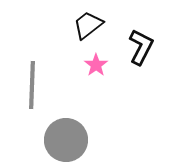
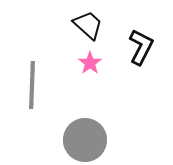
black trapezoid: rotated 80 degrees clockwise
pink star: moved 6 px left, 2 px up
gray circle: moved 19 px right
